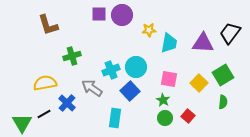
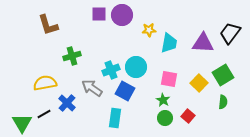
blue square: moved 5 px left; rotated 18 degrees counterclockwise
